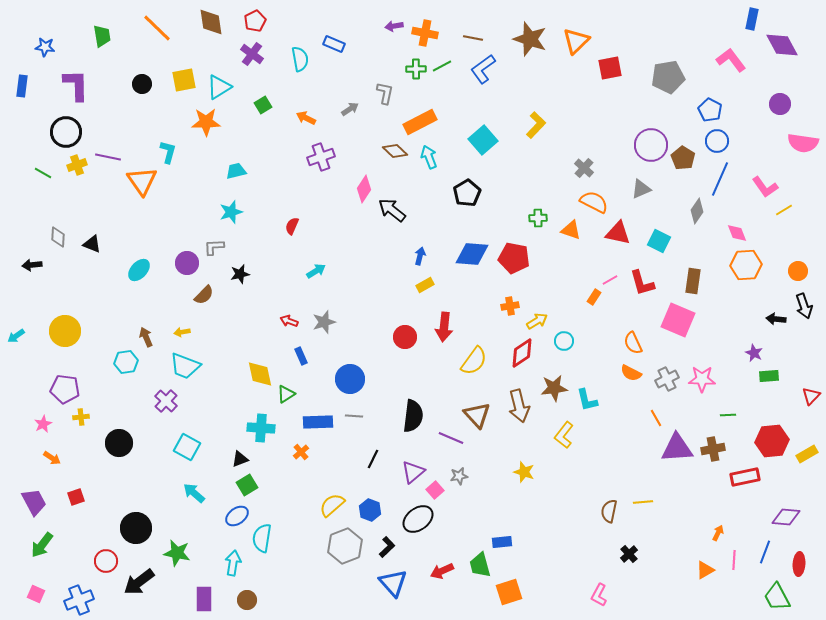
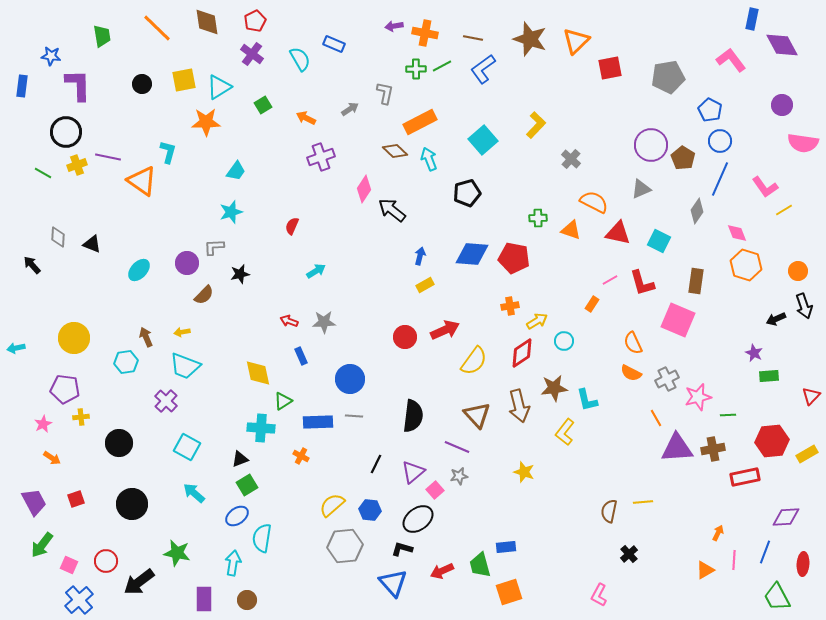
brown diamond at (211, 22): moved 4 px left
blue star at (45, 47): moved 6 px right, 9 px down
cyan semicircle at (300, 59): rotated 20 degrees counterclockwise
purple L-shape at (76, 85): moved 2 px right
purple circle at (780, 104): moved 2 px right, 1 px down
blue circle at (717, 141): moved 3 px right
cyan arrow at (429, 157): moved 2 px down
gray cross at (584, 168): moved 13 px left, 9 px up
cyan trapezoid at (236, 171): rotated 140 degrees clockwise
orange triangle at (142, 181): rotated 20 degrees counterclockwise
black pentagon at (467, 193): rotated 16 degrees clockwise
black arrow at (32, 265): rotated 54 degrees clockwise
orange hexagon at (746, 265): rotated 20 degrees clockwise
brown rectangle at (693, 281): moved 3 px right
orange rectangle at (594, 297): moved 2 px left, 7 px down
black arrow at (776, 319): rotated 30 degrees counterclockwise
gray star at (324, 322): rotated 15 degrees clockwise
red arrow at (444, 327): moved 1 px right, 3 px down; rotated 120 degrees counterclockwise
yellow circle at (65, 331): moved 9 px right, 7 px down
cyan arrow at (16, 336): moved 12 px down; rotated 24 degrees clockwise
yellow diamond at (260, 374): moved 2 px left, 1 px up
pink star at (702, 379): moved 4 px left, 18 px down; rotated 16 degrees counterclockwise
green triangle at (286, 394): moved 3 px left, 7 px down
yellow L-shape at (564, 435): moved 1 px right, 3 px up
purple line at (451, 438): moved 6 px right, 9 px down
orange cross at (301, 452): moved 4 px down; rotated 21 degrees counterclockwise
black line at (373, 459): moved 3 px right, 5 px down
red square at (76, 497): moved 2 px down
blue hexagon at (370, 510): rotated 15 degrees counterclockwise
purple diamond at (786, 517): rotated 8 degrees counterclockwise
black circle at (136, 528): moved 4 px left, 24 px up
blue rectangle at (502, 542): moved 4 px right, 5 px down
gray hexagon at (345, 546): rotated 16 degrees clockwise
black L-shape at (387, 547): moved 15 px right, 2 px down; rotated 120 degrees counterclockwise
red ellipse at (799, 564): moved 4 px right
pink square at (36, 594): moved 33 px right, 29 px up
blue cross at (79, 600): rotated 20 degrees counterclockwise
